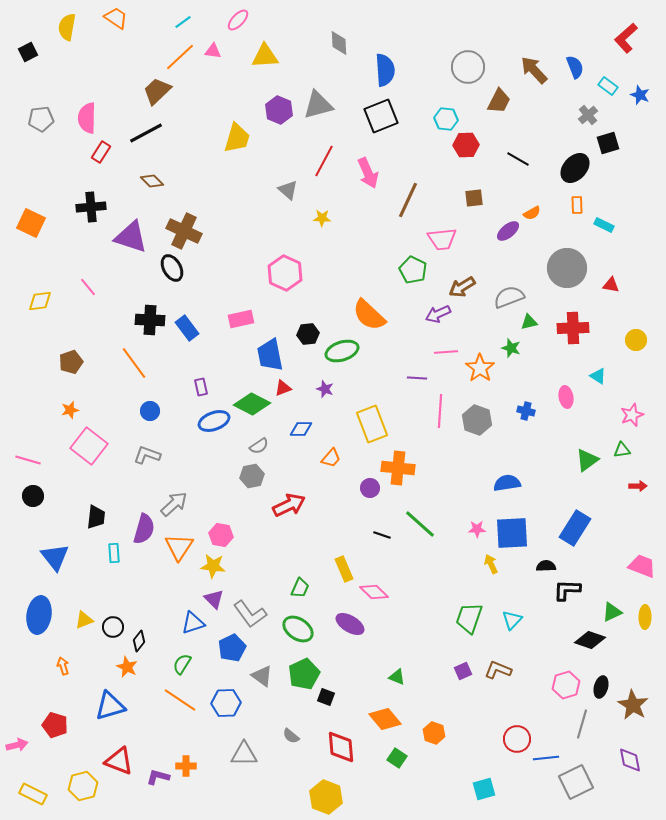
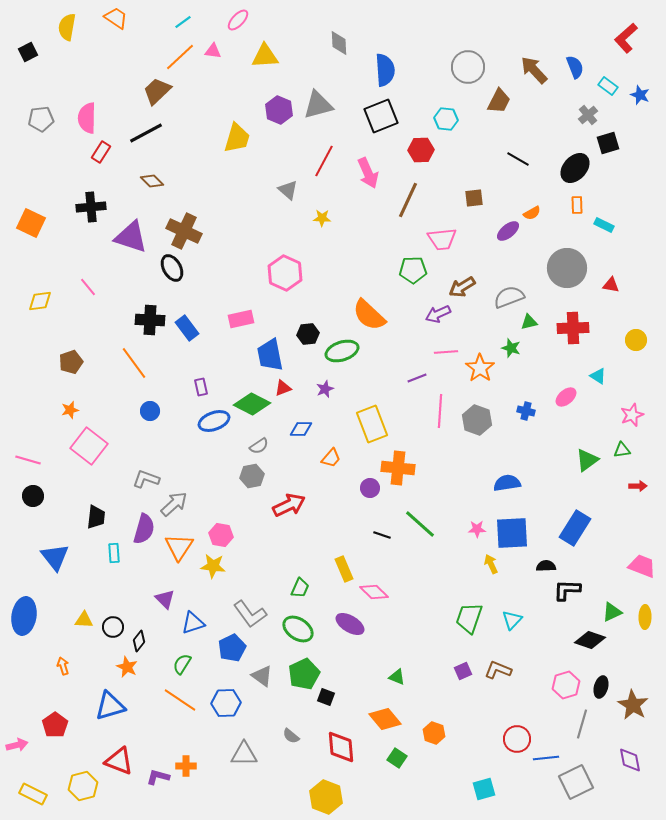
red hexagon at (466, 145): moved 45 px left, 5 px down
green pentagon at (413, 270): rotated 28 degrees counterclockwise
purple line at (417, 378): rotated 24 degrees counterclockwise
purple star at (325, 389): rotated 30 degrees clockwise
pink ellipse at (566, 397): rotated 60 degrees clockwise
gray L-shape at (147, 455): moved 1 px left, 24 px down
purple triangle at (214, 599): moved 49 px left
blue ellipse at (39, 615): moved 15 px left, 1 px down
yellow triangle at (84, 620): rotated 24 degrees clockwise
red pentagon at (55, 725): rotated 20 degrees clockwise
